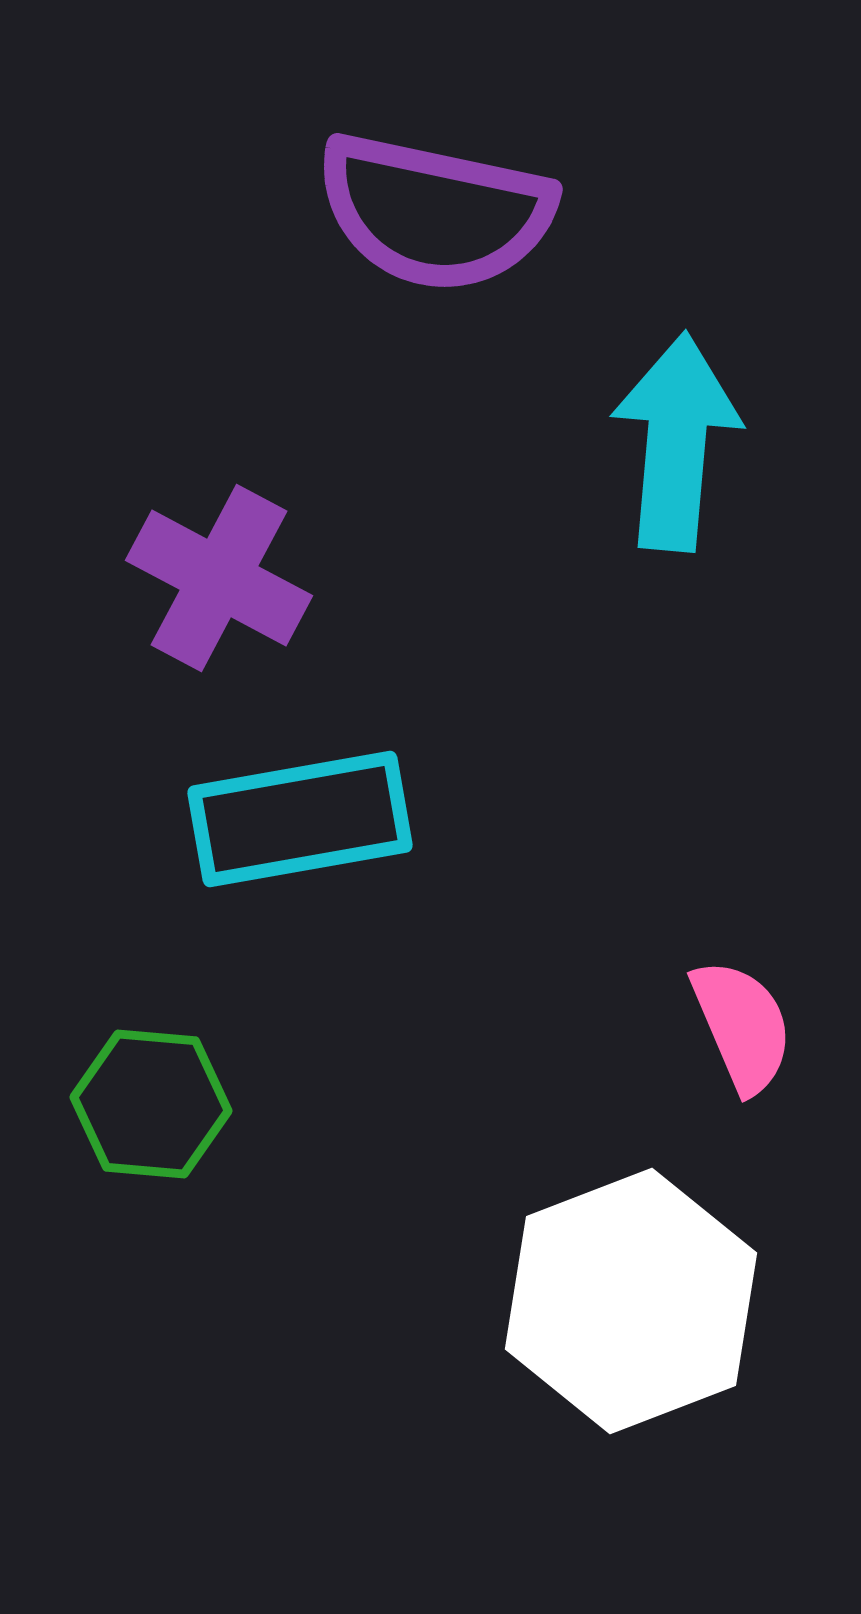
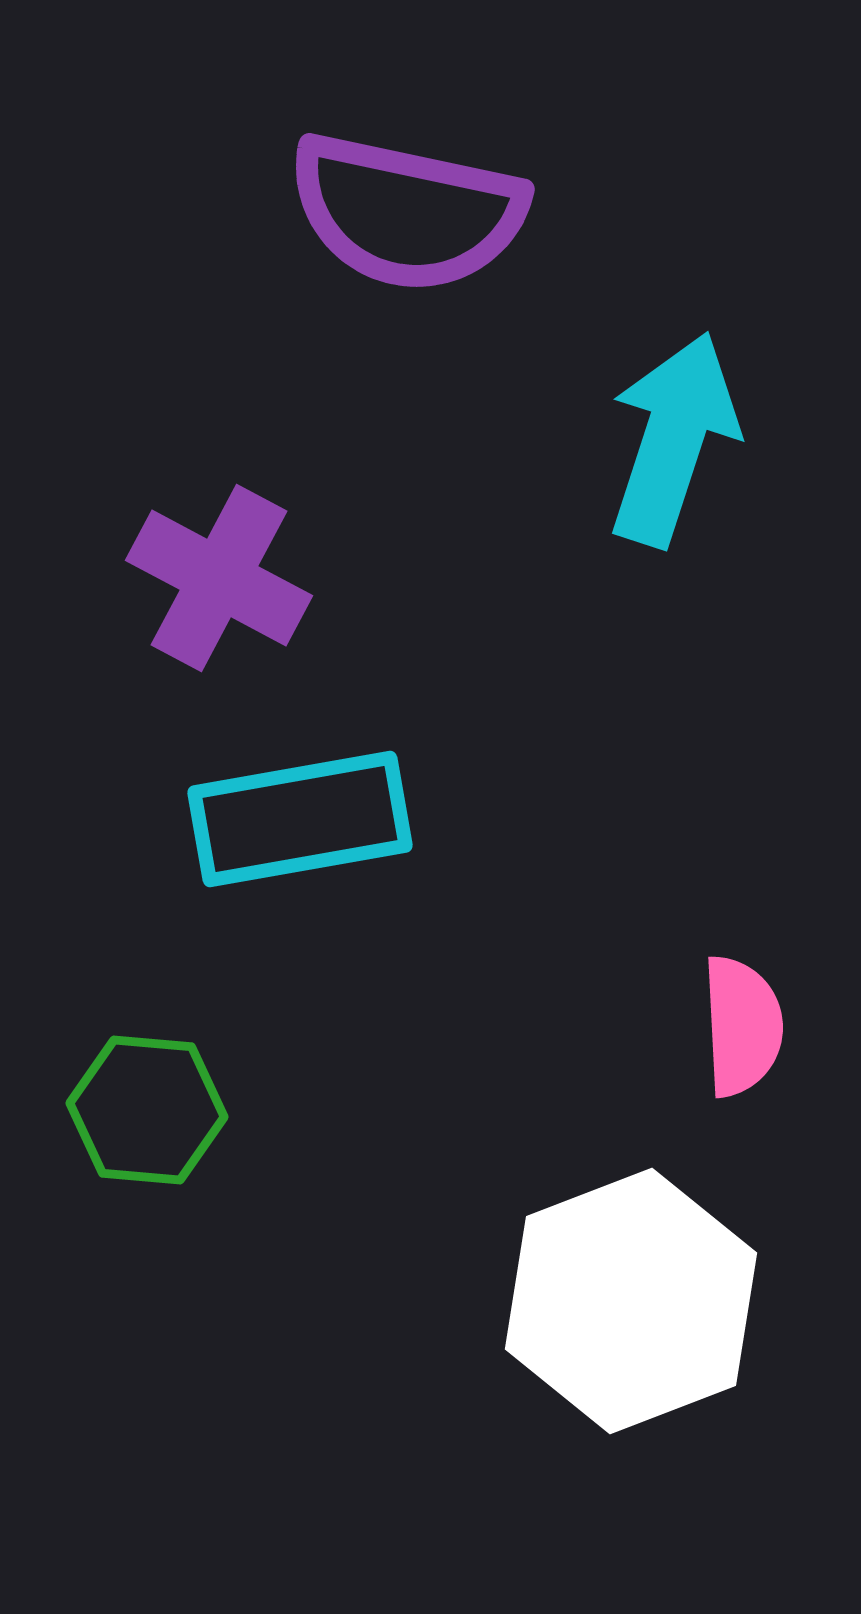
purple semicircle: moved 28 px left
cyan arrow: moved 3 px left, 3 px up; rotated 13 degrees clockwise
pink semicircle: rotated 20 degrees clockwise
green hexagon: moved 4 px left, 6 px down
